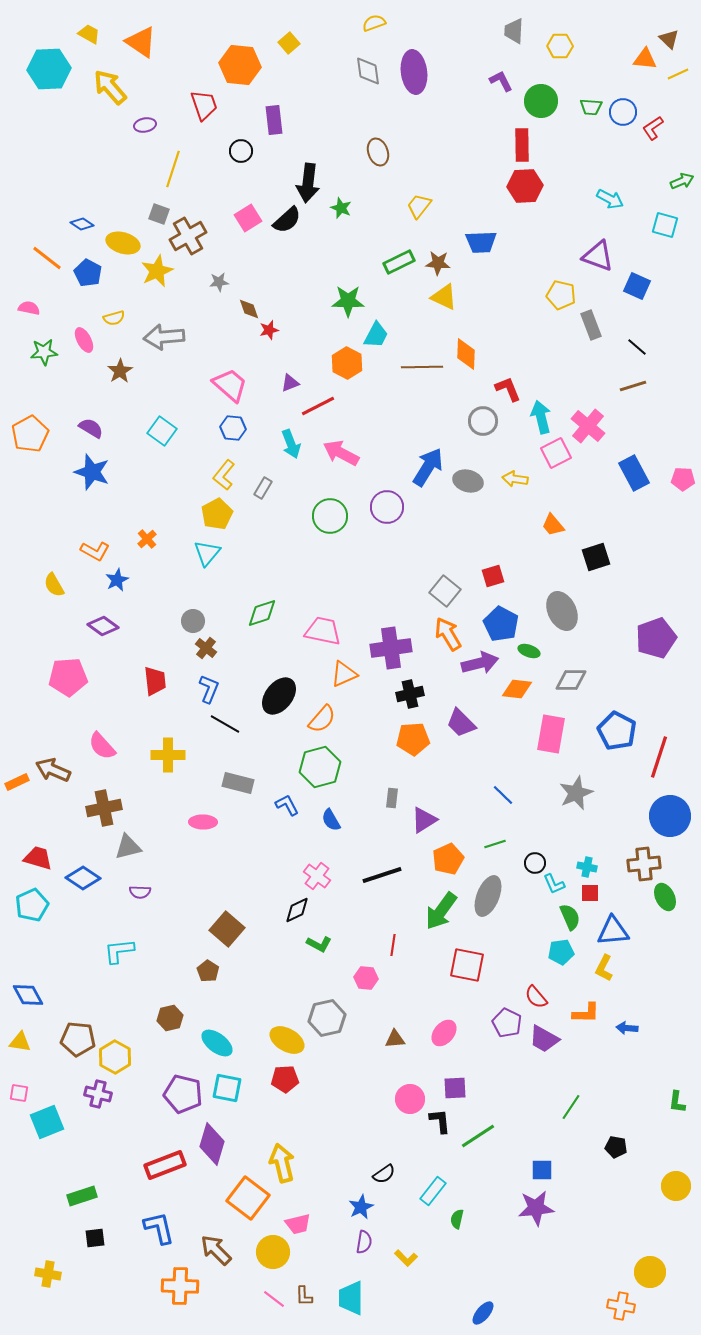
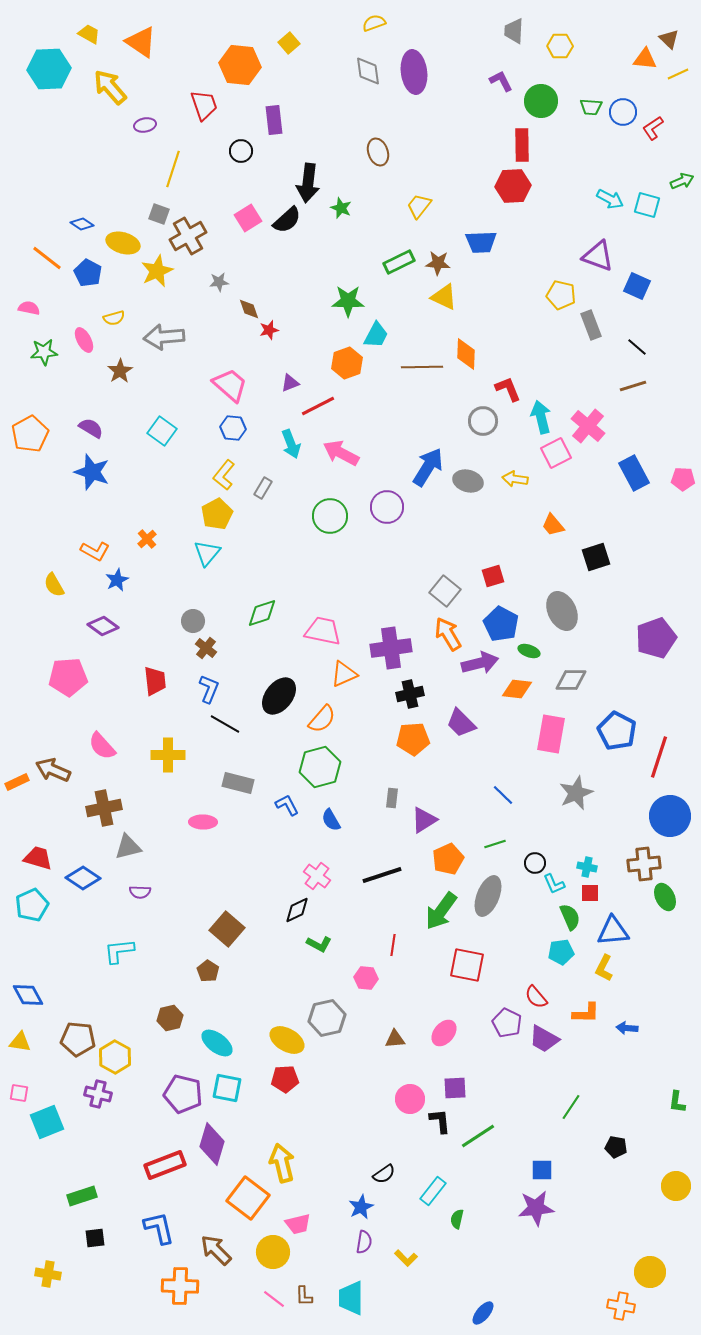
red hexagon at (525, 186): moved 12 px left
cyan square at (665, 225): moved 18 px left, 20 px up
orange hexagon at (347, 363): rotated 12 degrees clockwise
